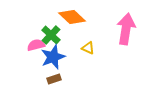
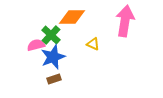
orange diamond: rotated 44 degrees counterclockwise
pink arrow: moved 1 px left, 8 px up
yellow triangle: moved 5 px right, 4 px up
